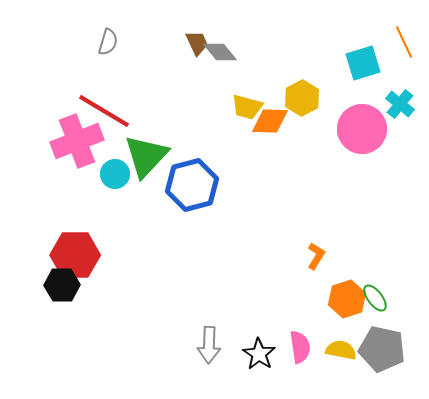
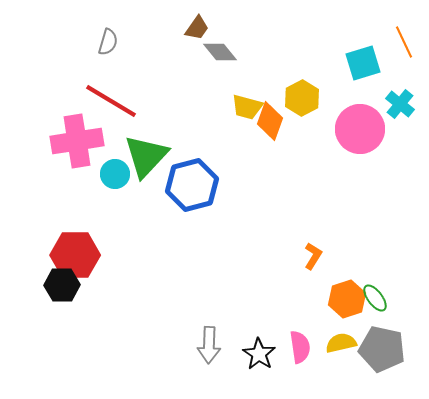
brown trapezoid: moved 15 px up; rotated 60 degrees clockwise
red line: moved 7 px right, 10 px up
orange diamond: rotated 72 degrees counterclockwise
pink circle: moved 2 px left
pink cross: rotated 12 degrees clockwise
orange L-shape: moved 3 px left
yellow semicircle: moved 7 px up; rotated 24 degrees counterclockwise
